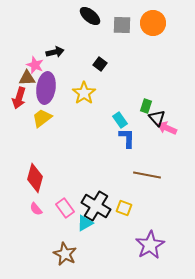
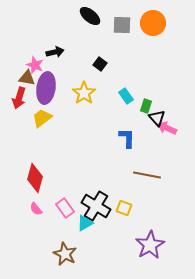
brown triangle: rotated 12 degrees clockwise
cyan rectangle: moved 6 px right, 24 px up
